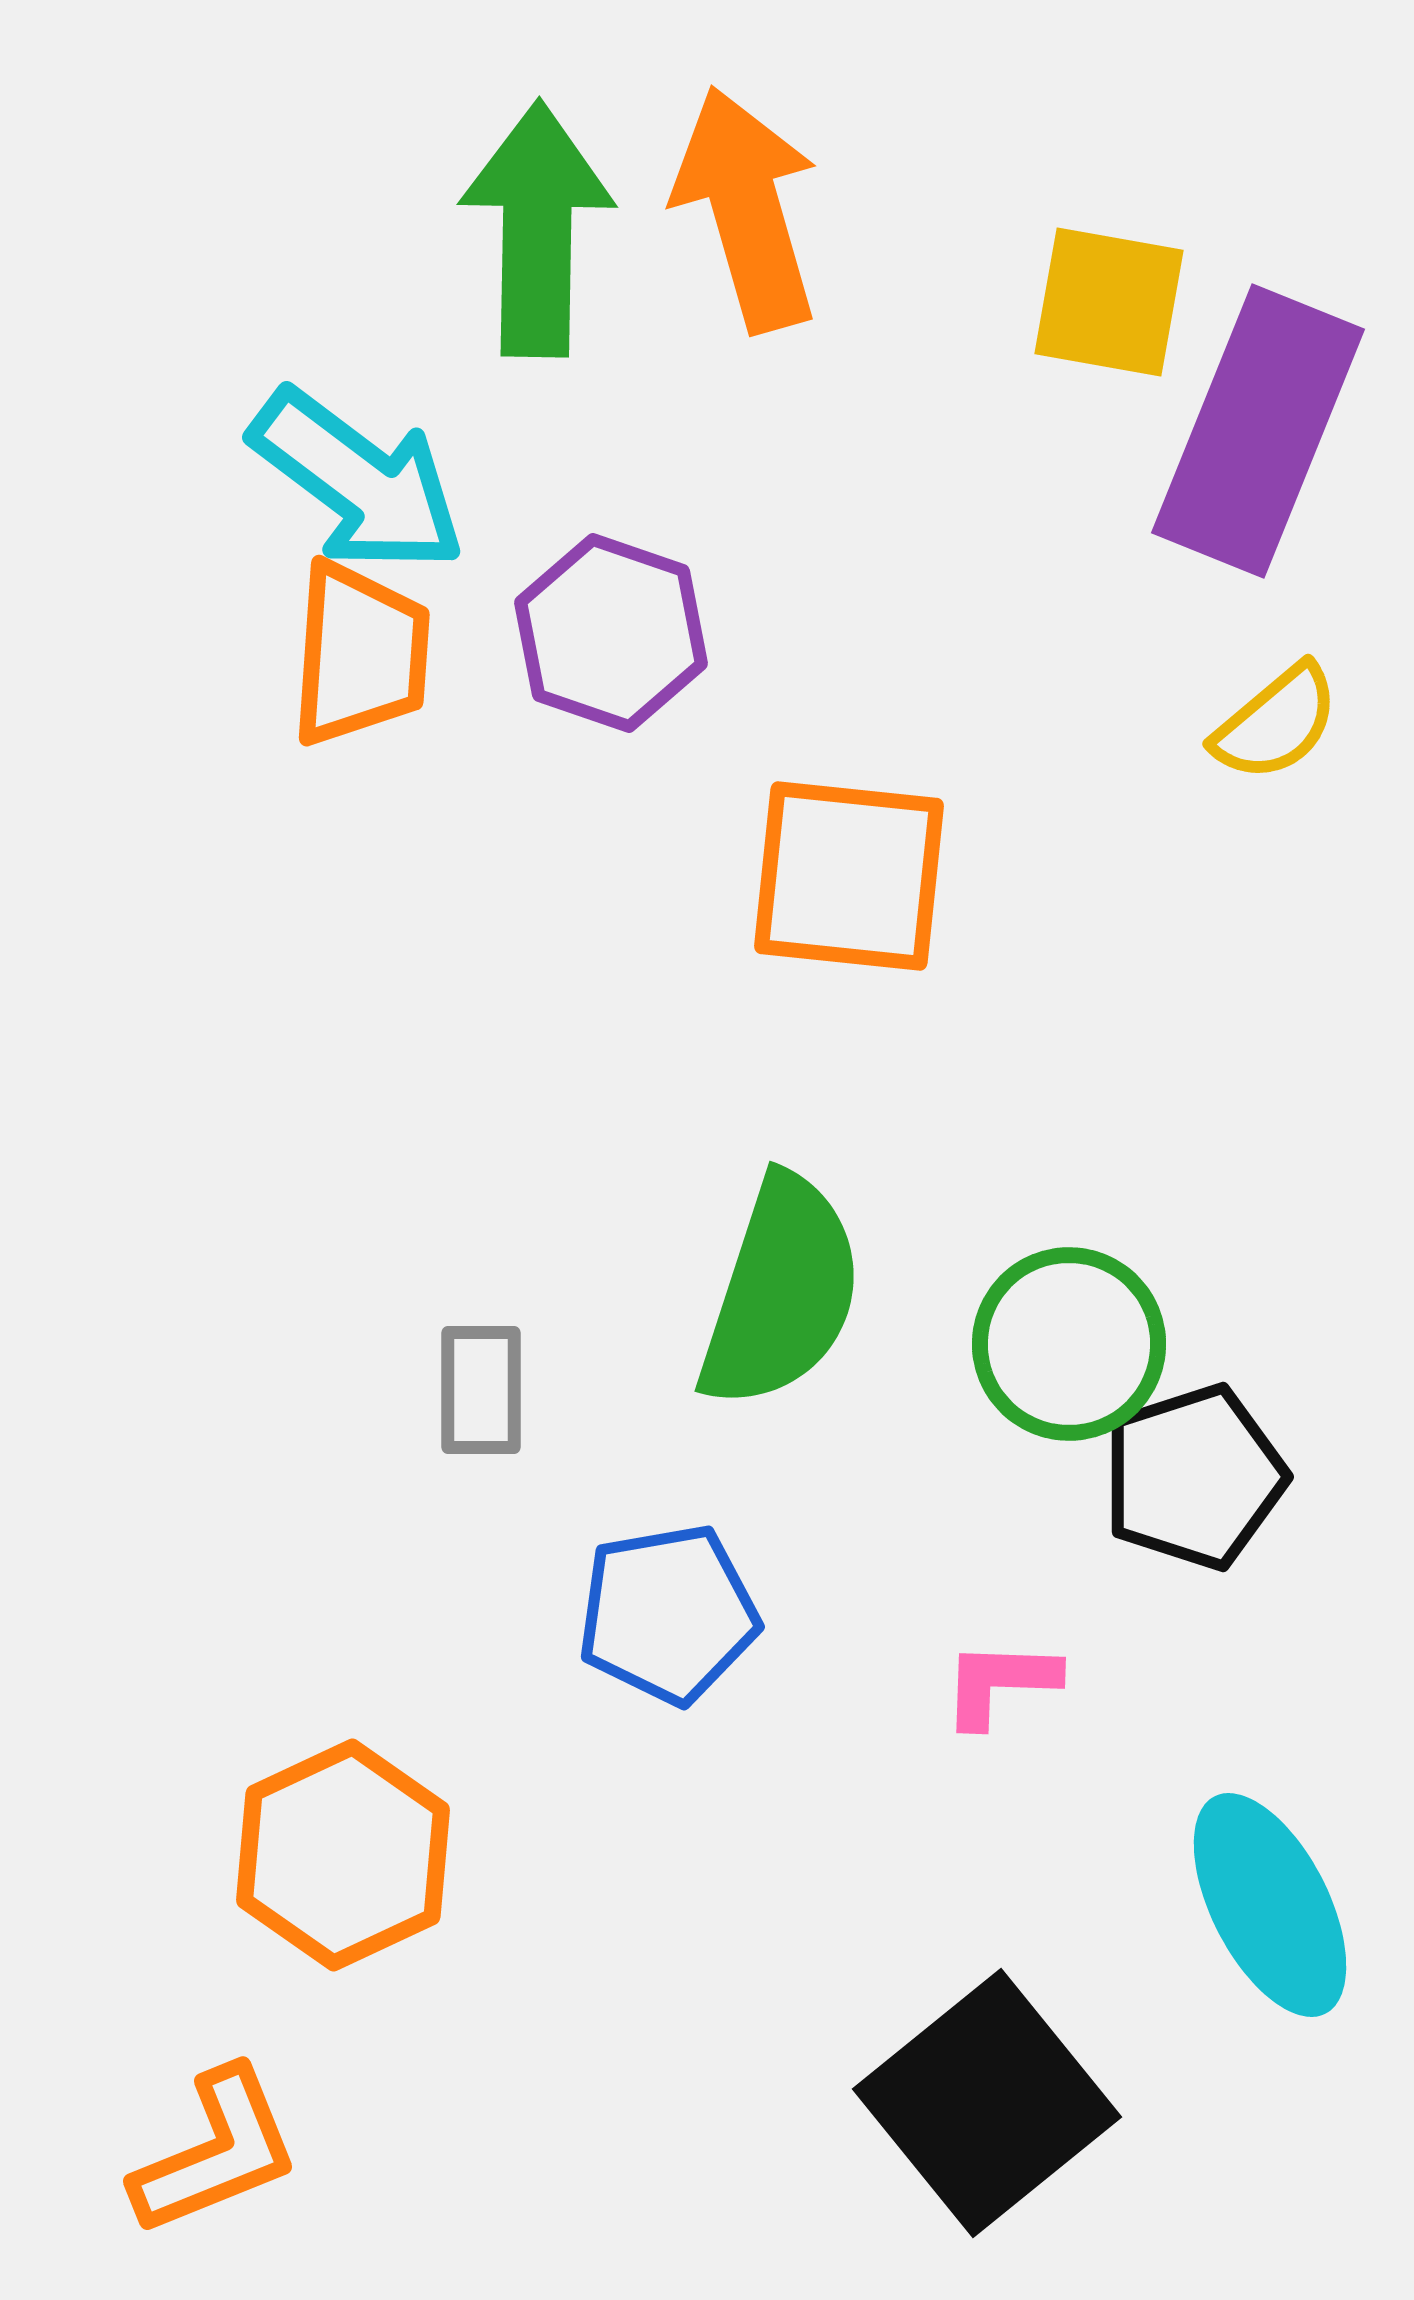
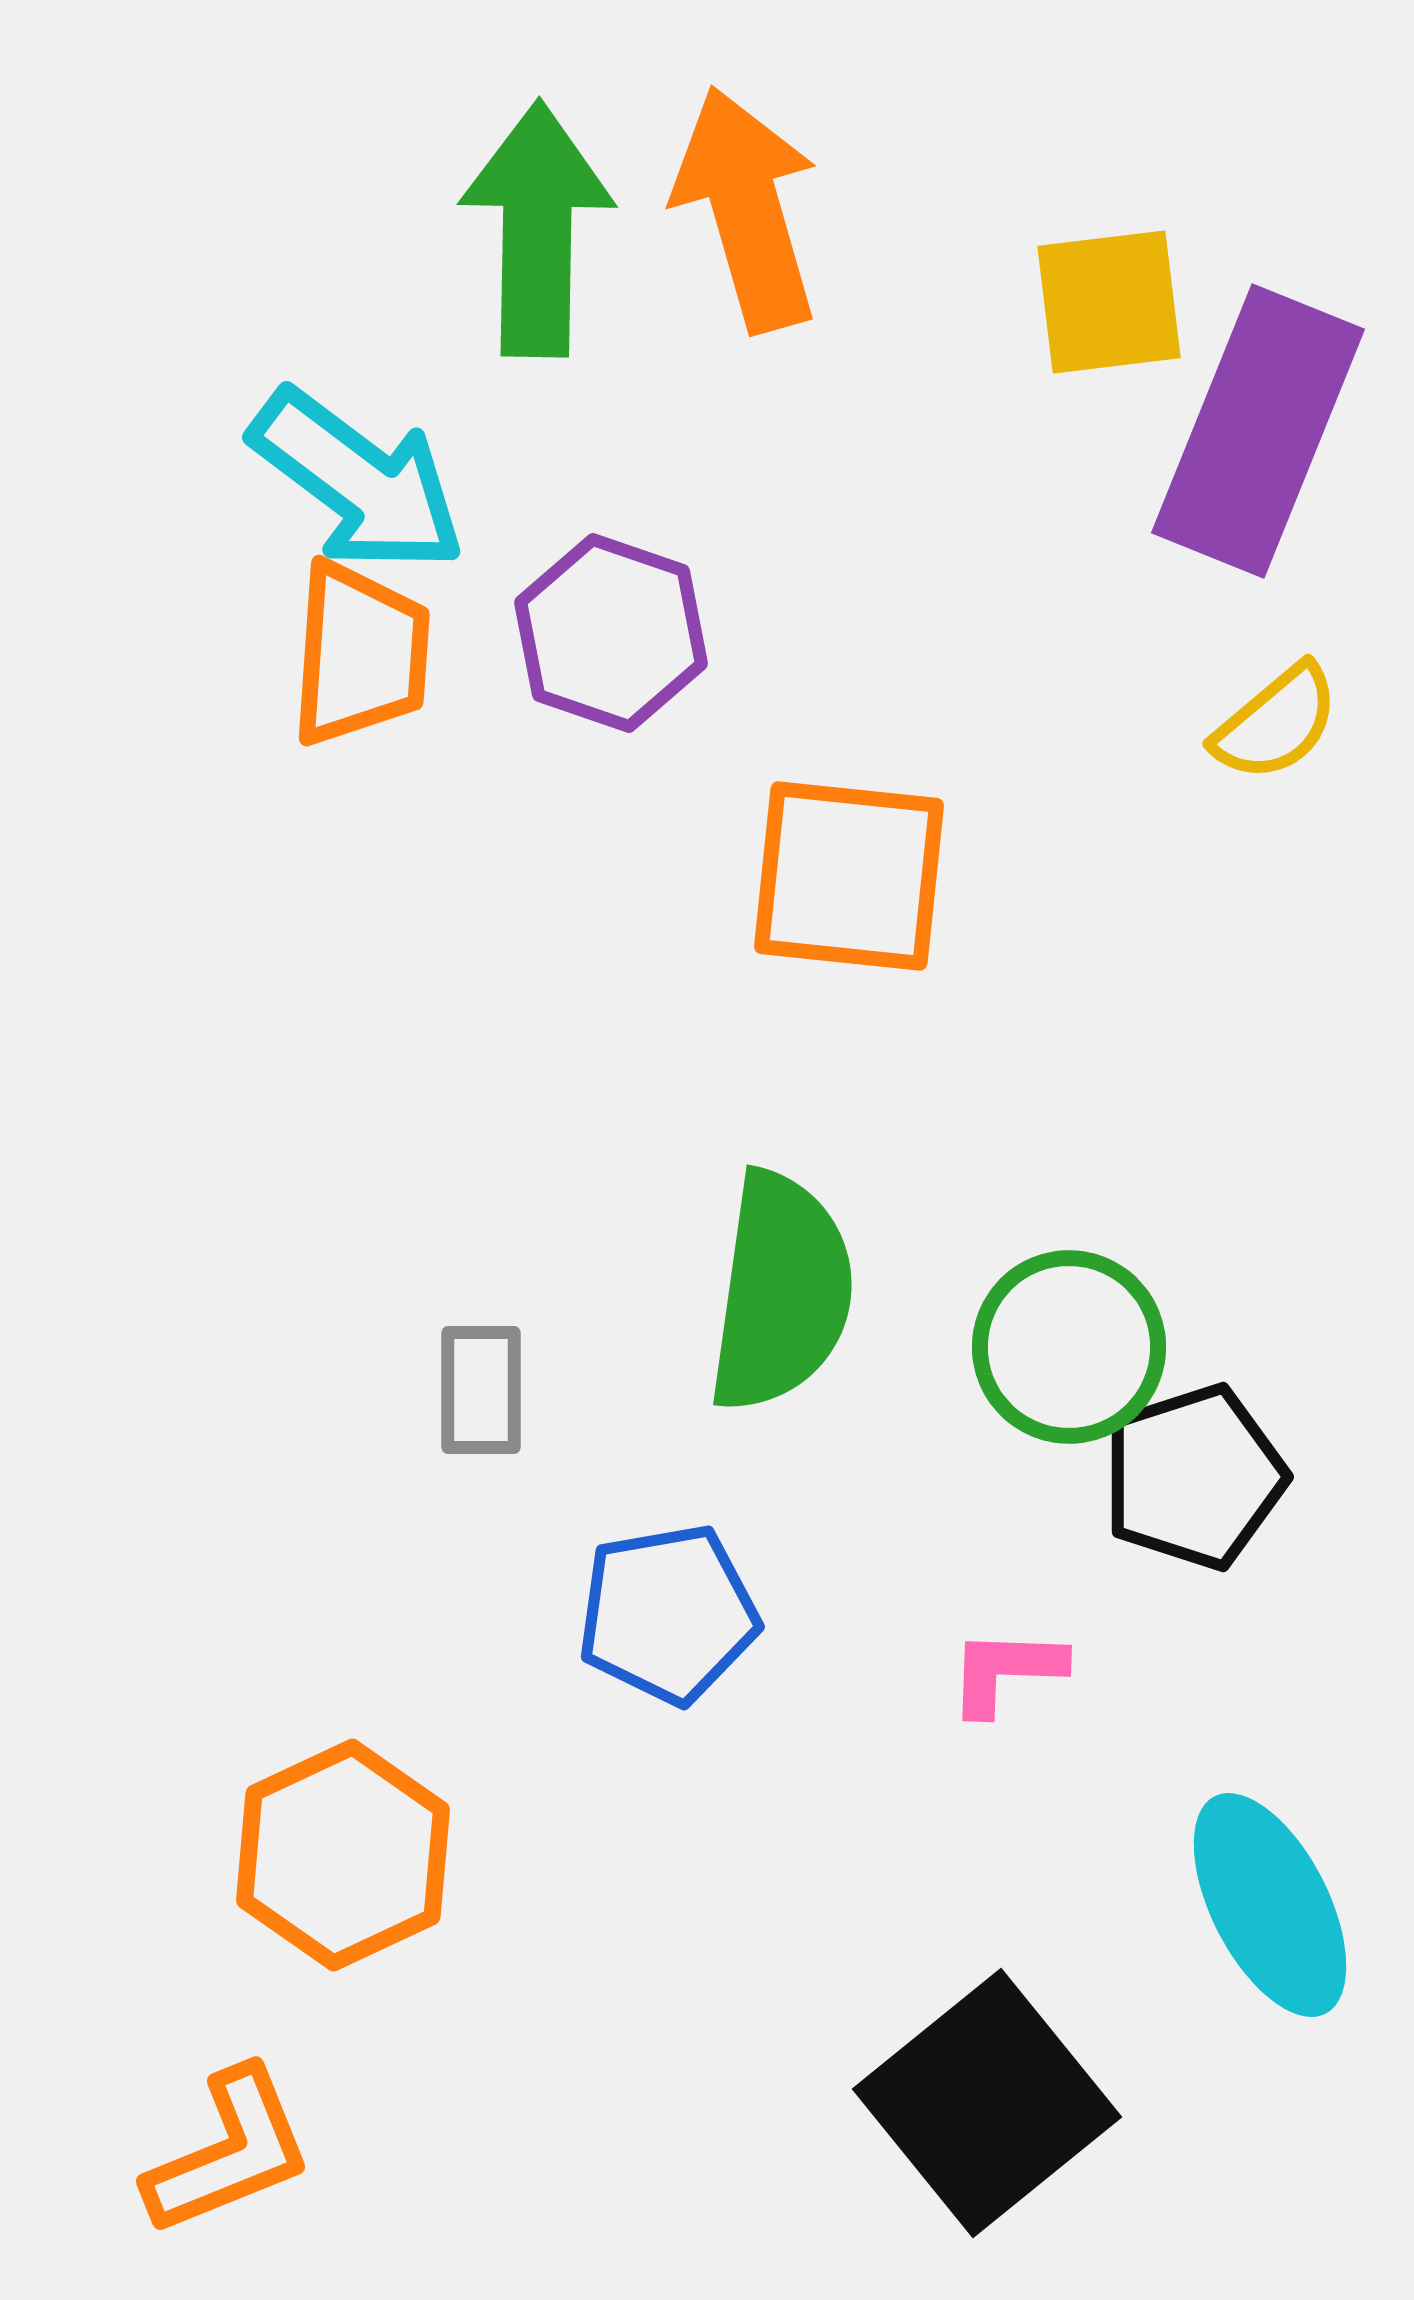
yellow square: rotated 17 degrees counterclockwise
green semicircle: rotated 10 degrees counterclockwise
green circle: moved 3 px down
pink L-shape: moved 6 px right, 12 px up
orange L-shape: moved 13 px right
